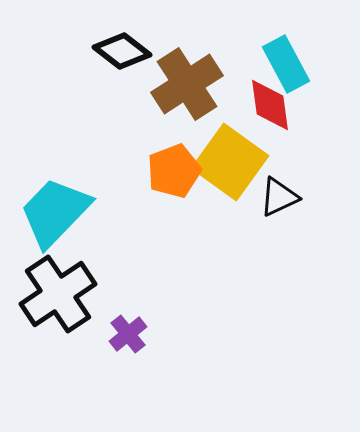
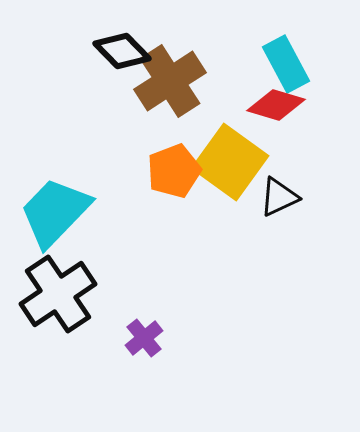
black diamond: rotated 8 degrees clockwise
brown cross: moved 17 px left, 3 px up
red diamond: moved 6 px right; rotated 66 degrees counterclockwise
purple cross: moved 16 px right, 4 px down
